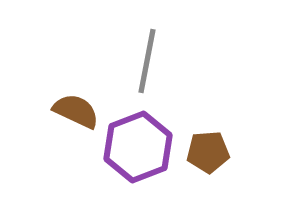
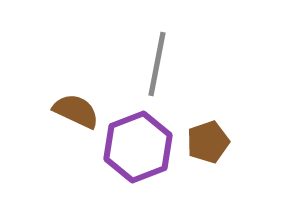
gray line: moved 10 px right, 3 px down
brown pentagon: moved 10 px up; rotated 15 degrees counterclockwise
